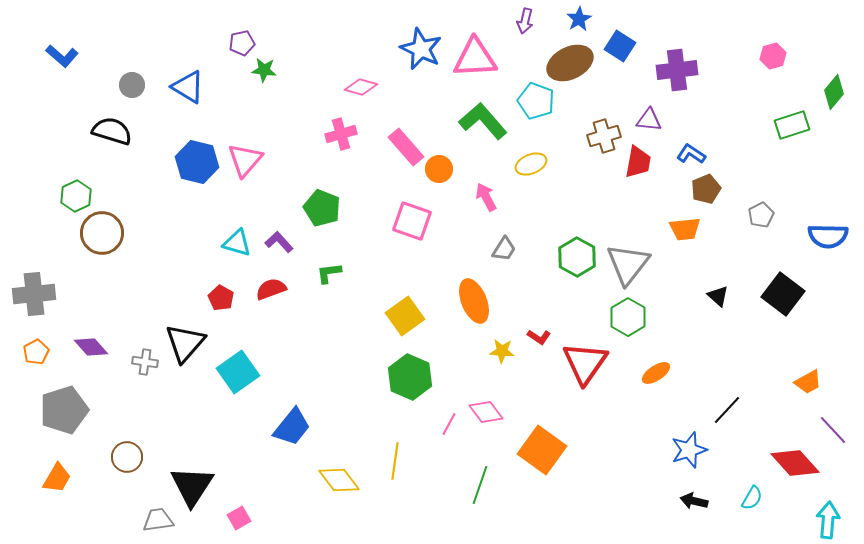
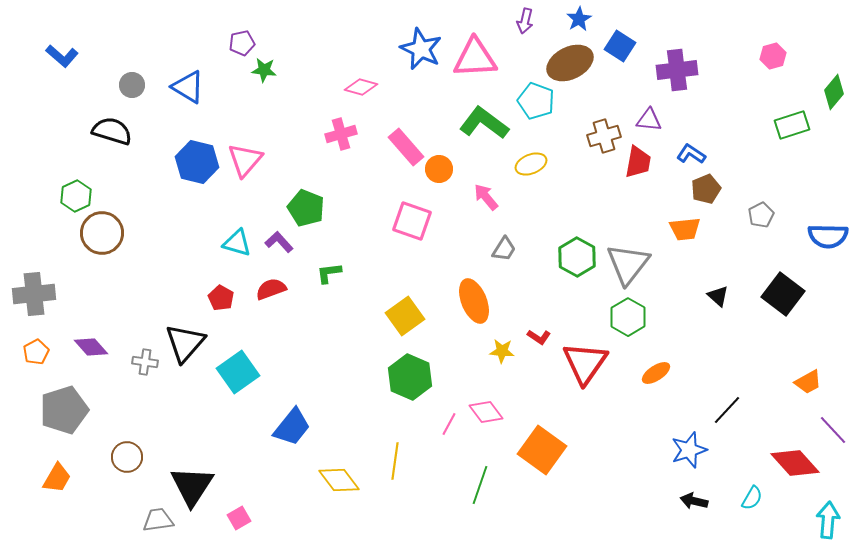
green L-shape at (483, 121): moved 1 px right, 2 px down; rotated 12 degrees counterclockwise
pink arrow at (486, 197): rotated 12 degrees counterclockwise
green pentagon at (322, 208): moved 16 px left
